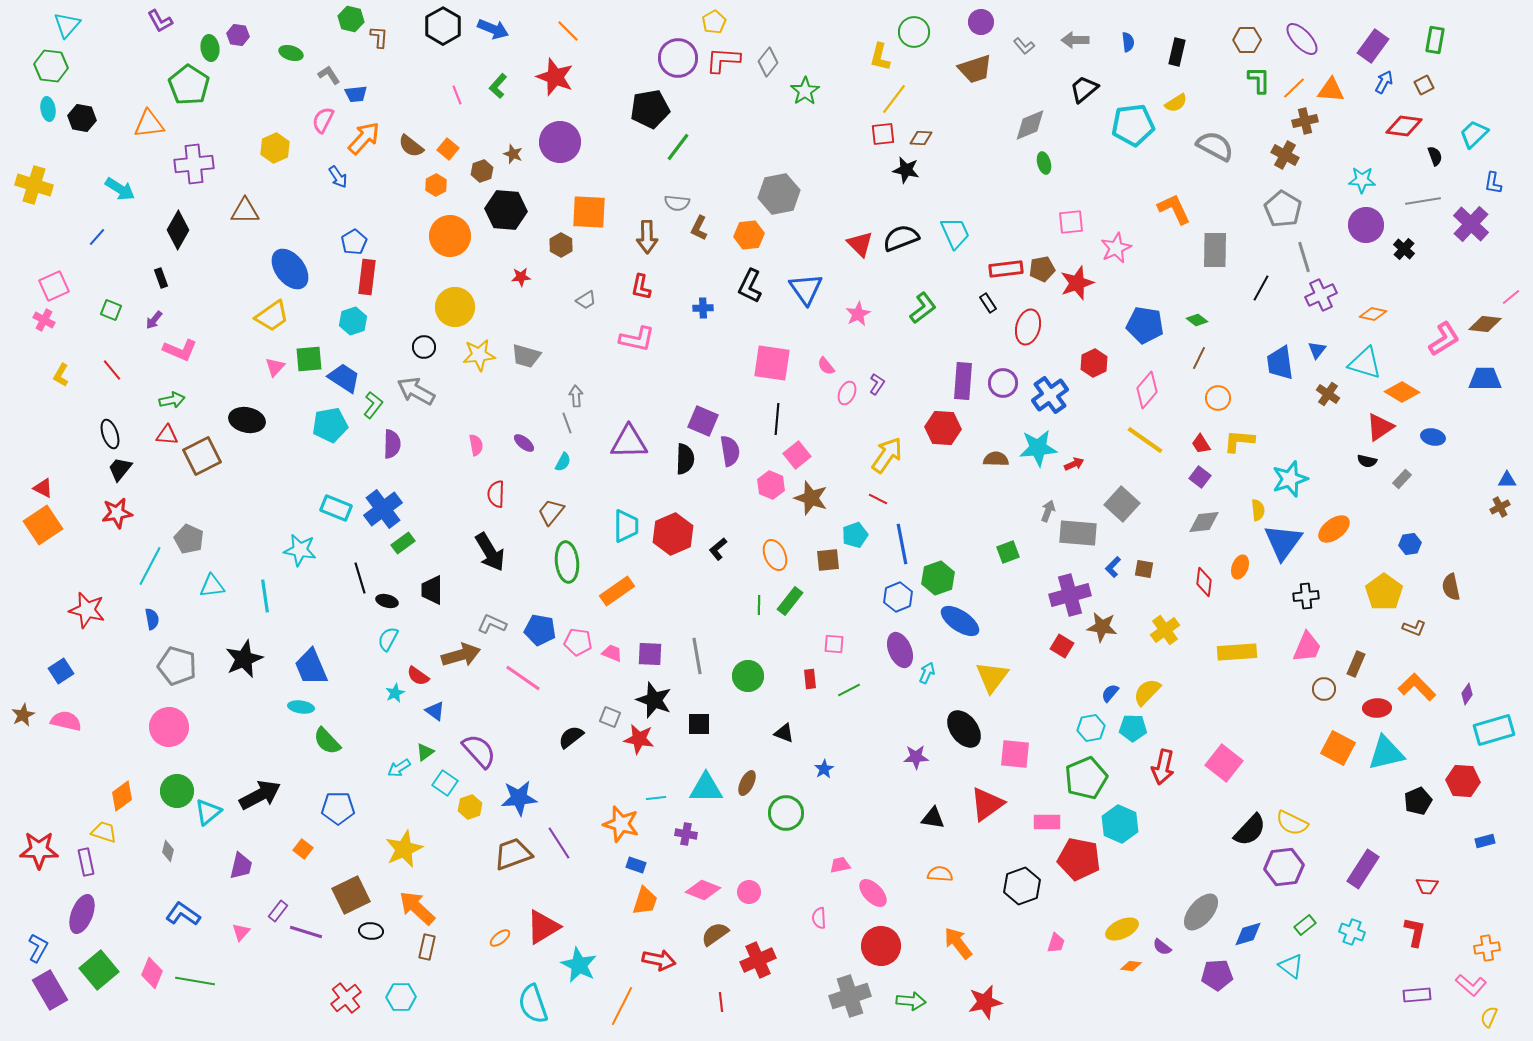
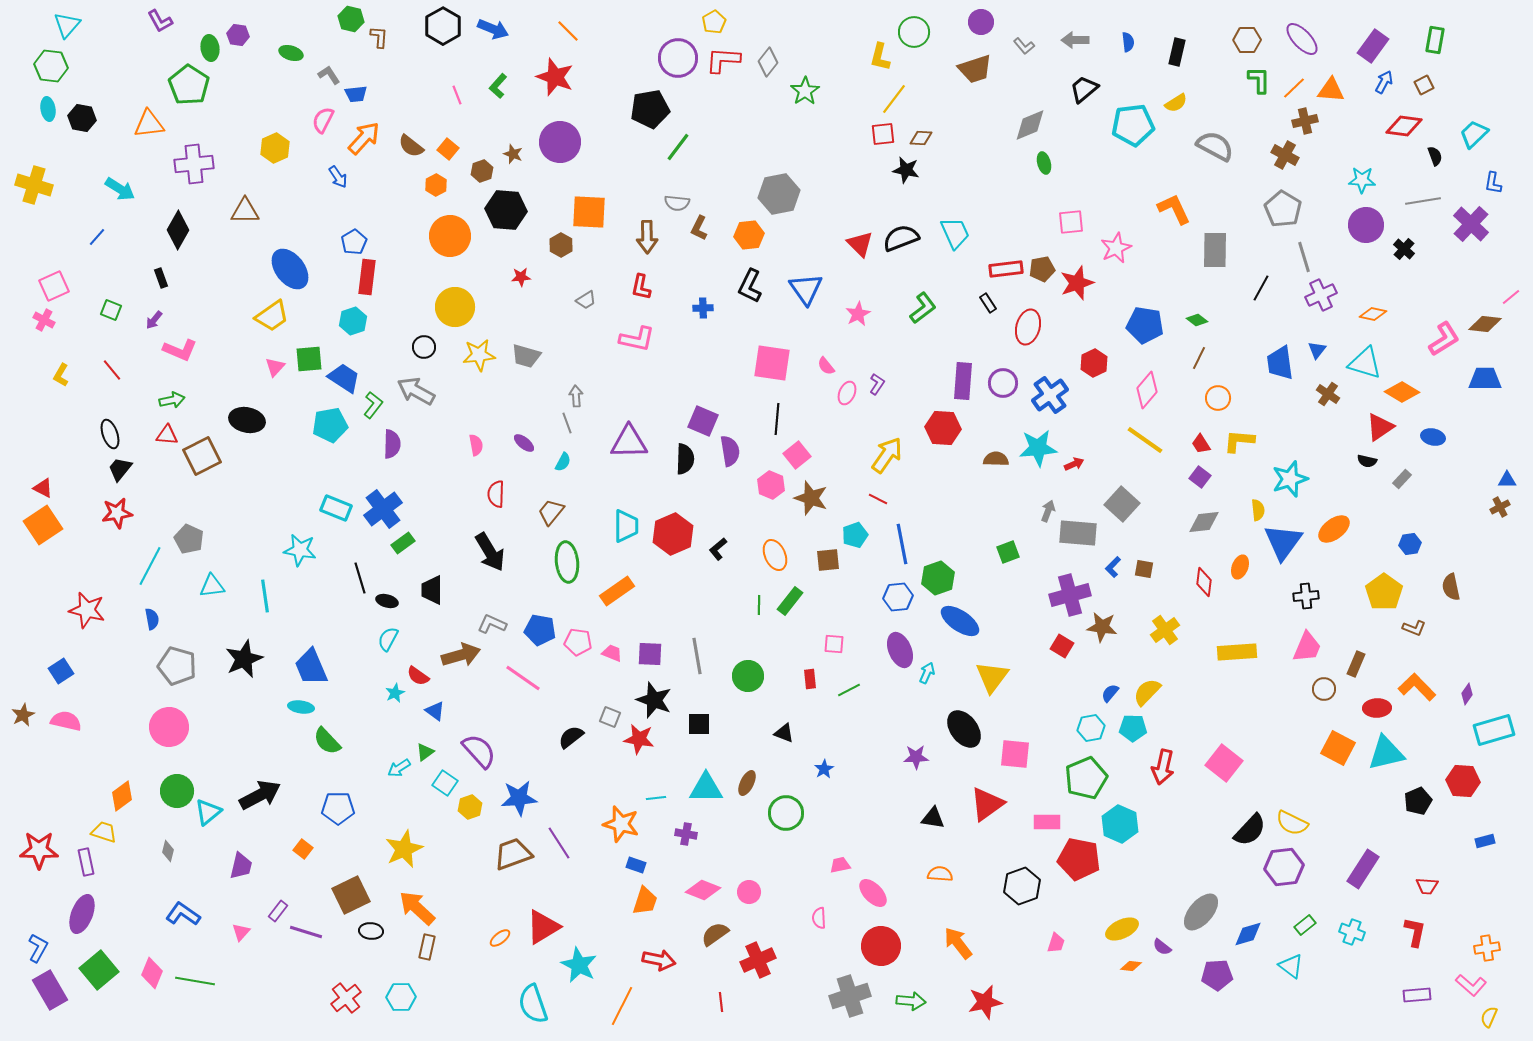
blue hexagon at (898, 597): rotated 16 degrees clockwise
